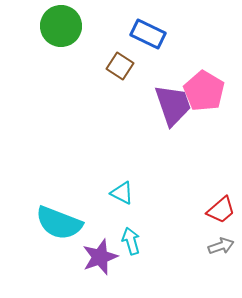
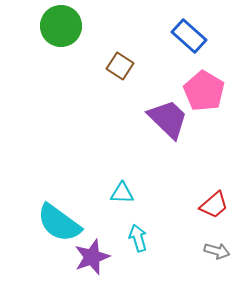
blue rectangle: moved 41 px right, 2 px down; rotated 16 degrees clockwise
purple trapezoid: moved 5 px left, 14 px down; rotated 27 degrees counterclockwise
cyan triangle: rotated 25 degrees counterclockwise
red trapezoid: moved 7 px left, 5 px up
cyan semicircle: rotated 15 degrees clockwise
cyan arrow: moved 7 px right, 3 px up
gray arrow: moved 4 px left, 5 px down; rotated 35 degrees clockwise
purple star: moved 8 px left
